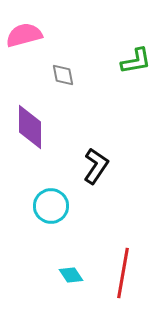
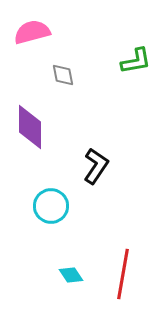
pink semicircle: moved 8 px right, 3 px up
red line: moved 1 px down
